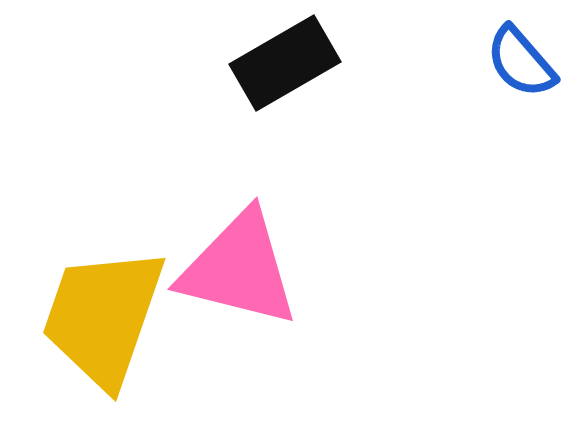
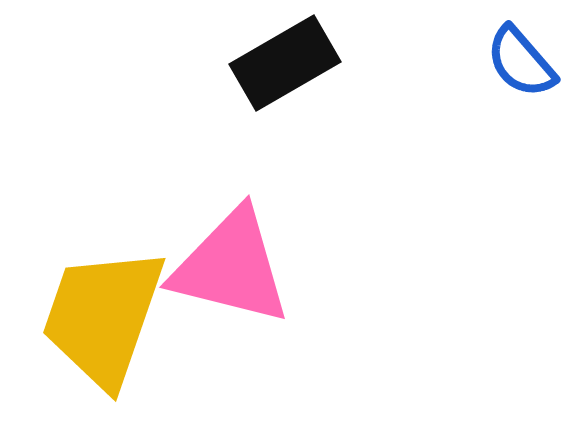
pink triangle: moved 8 px left, 2 px up
